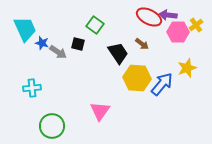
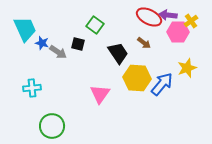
yellow cross: moved 5 px left, 4 px up
brown arrow: moved 2 px right, 1 px up
pink triangle: moved 17 px up
